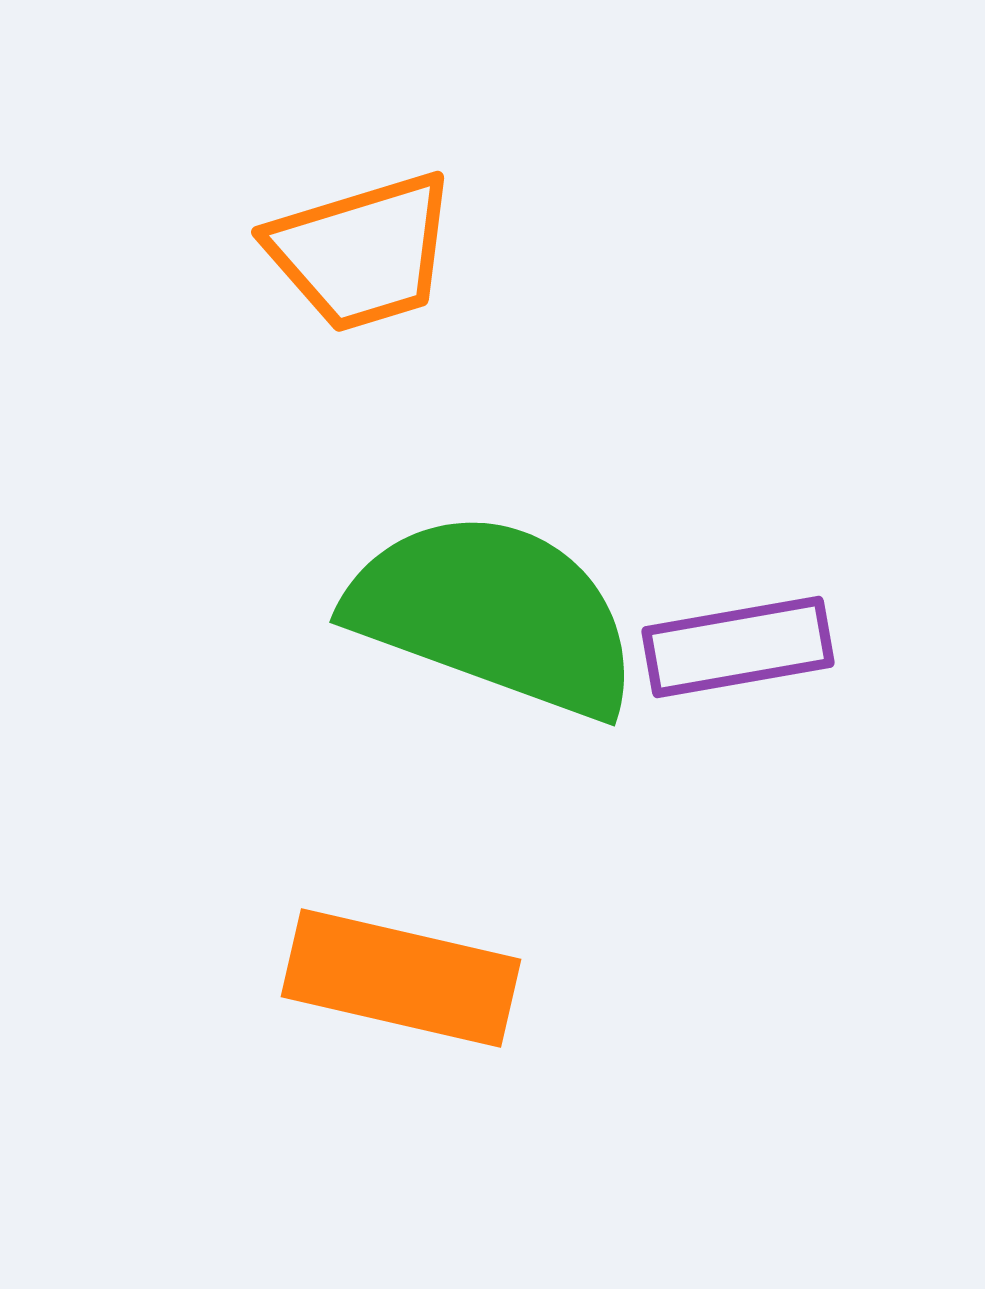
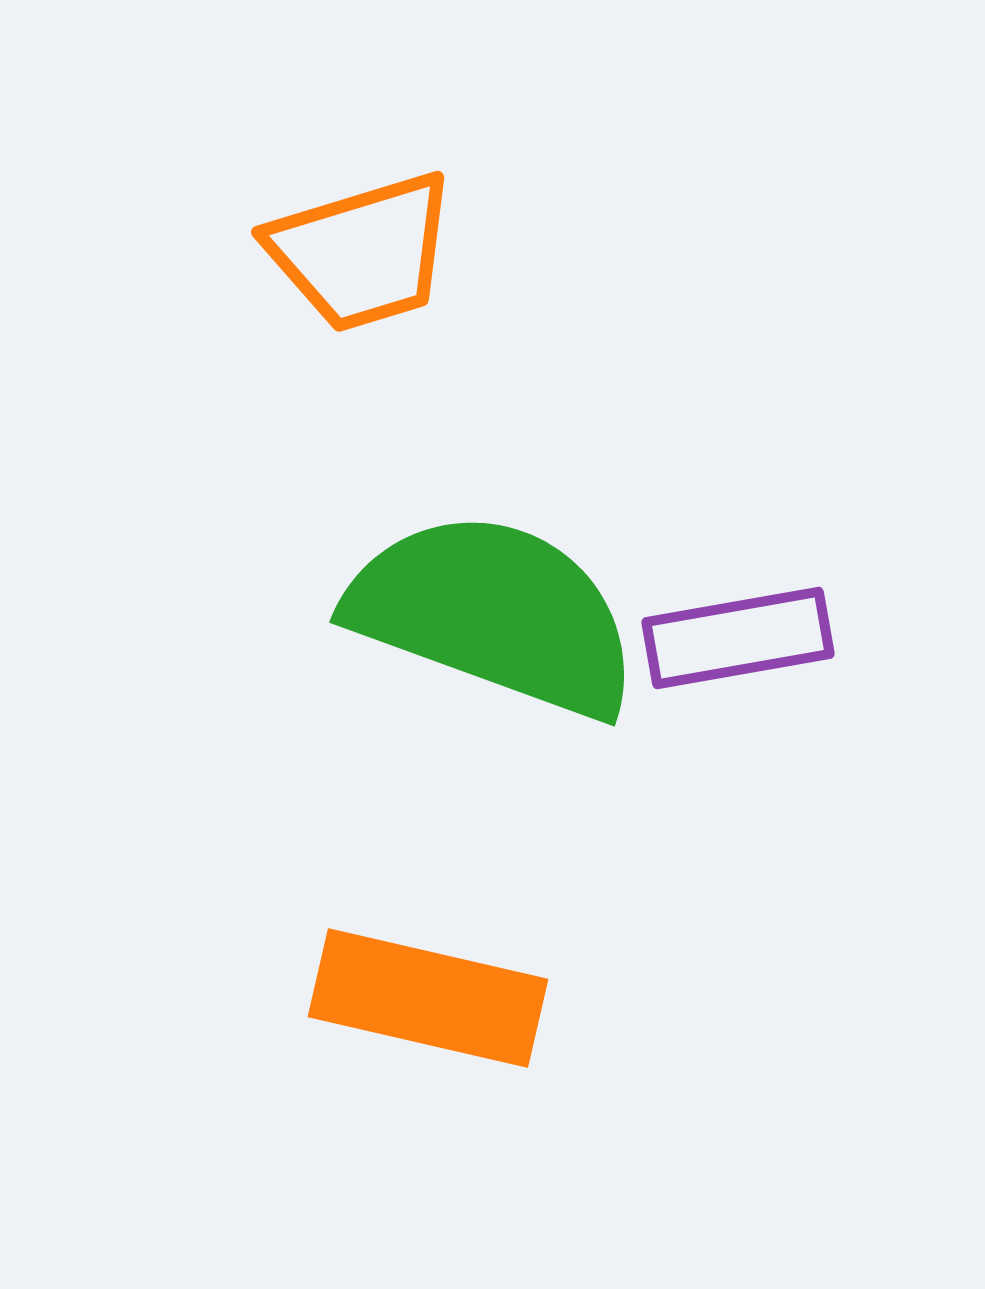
purple rectangle: moved 9 px up
orange rectangle: moved 27 px right, 20 px down
